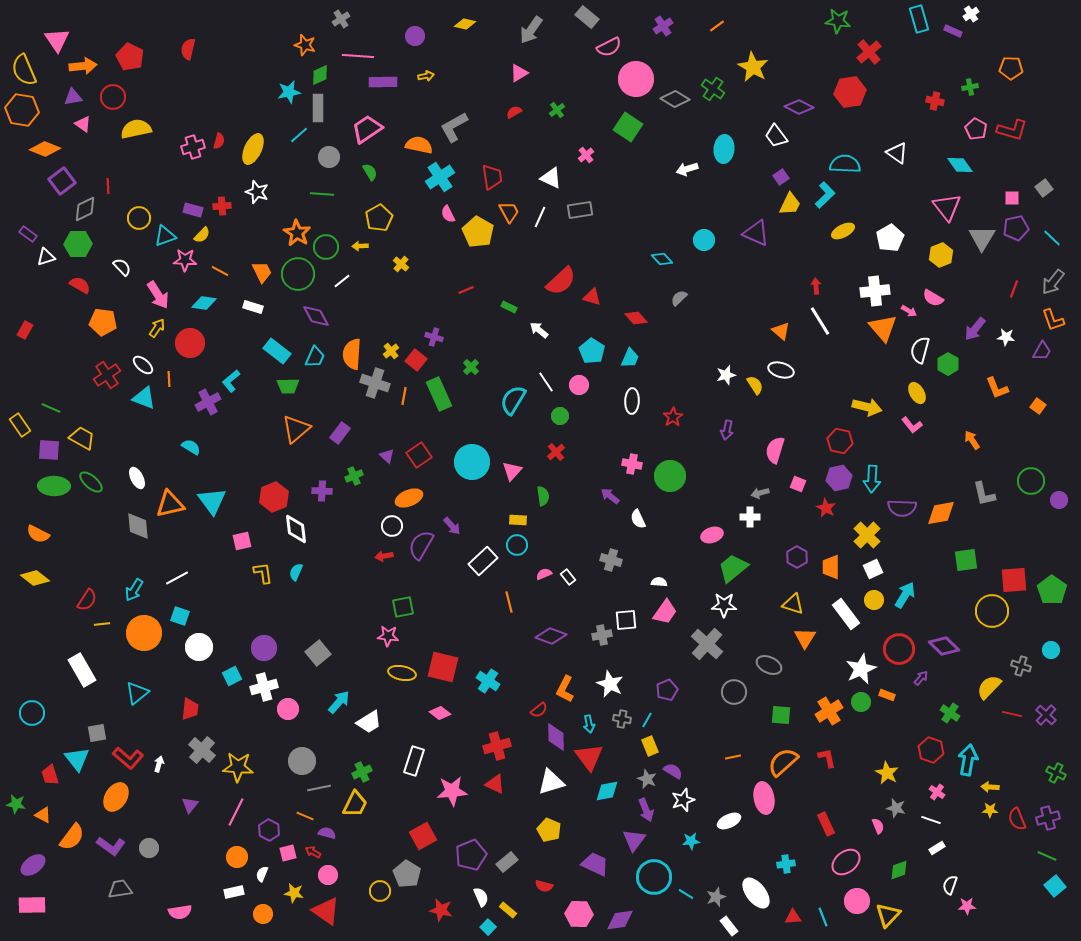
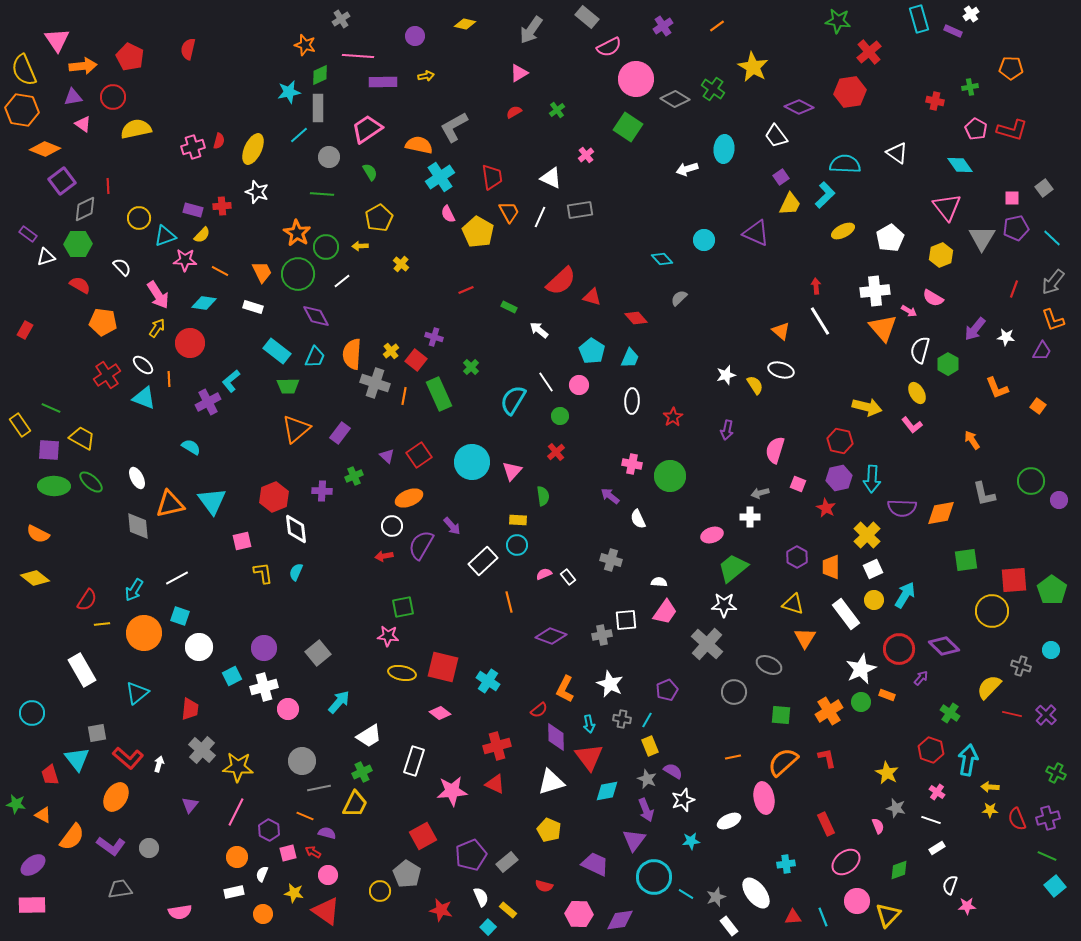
white trapezoid at (369, 722): moved 14 px down
